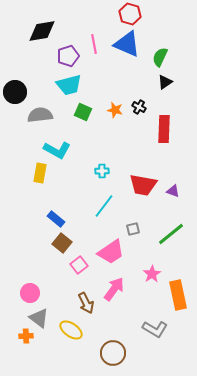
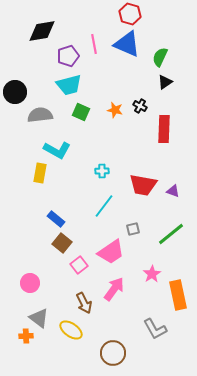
black cross: moved 1 px right, 1 px up
green square: moved 2 px left
pink circle: moved 10 px up
brown arrow: moved 2 px left
gray L-shape: rotated 30 degrees clockwise
